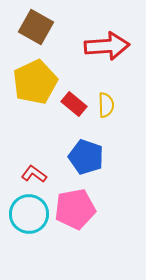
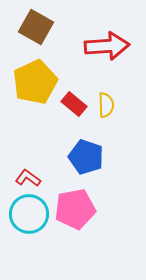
red L-shape: moved 6 px left, 4 px down
